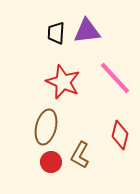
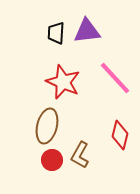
brown ellipse: moved 1 px right, 1 px up
red circle: moved 1 px right, 2 px up
